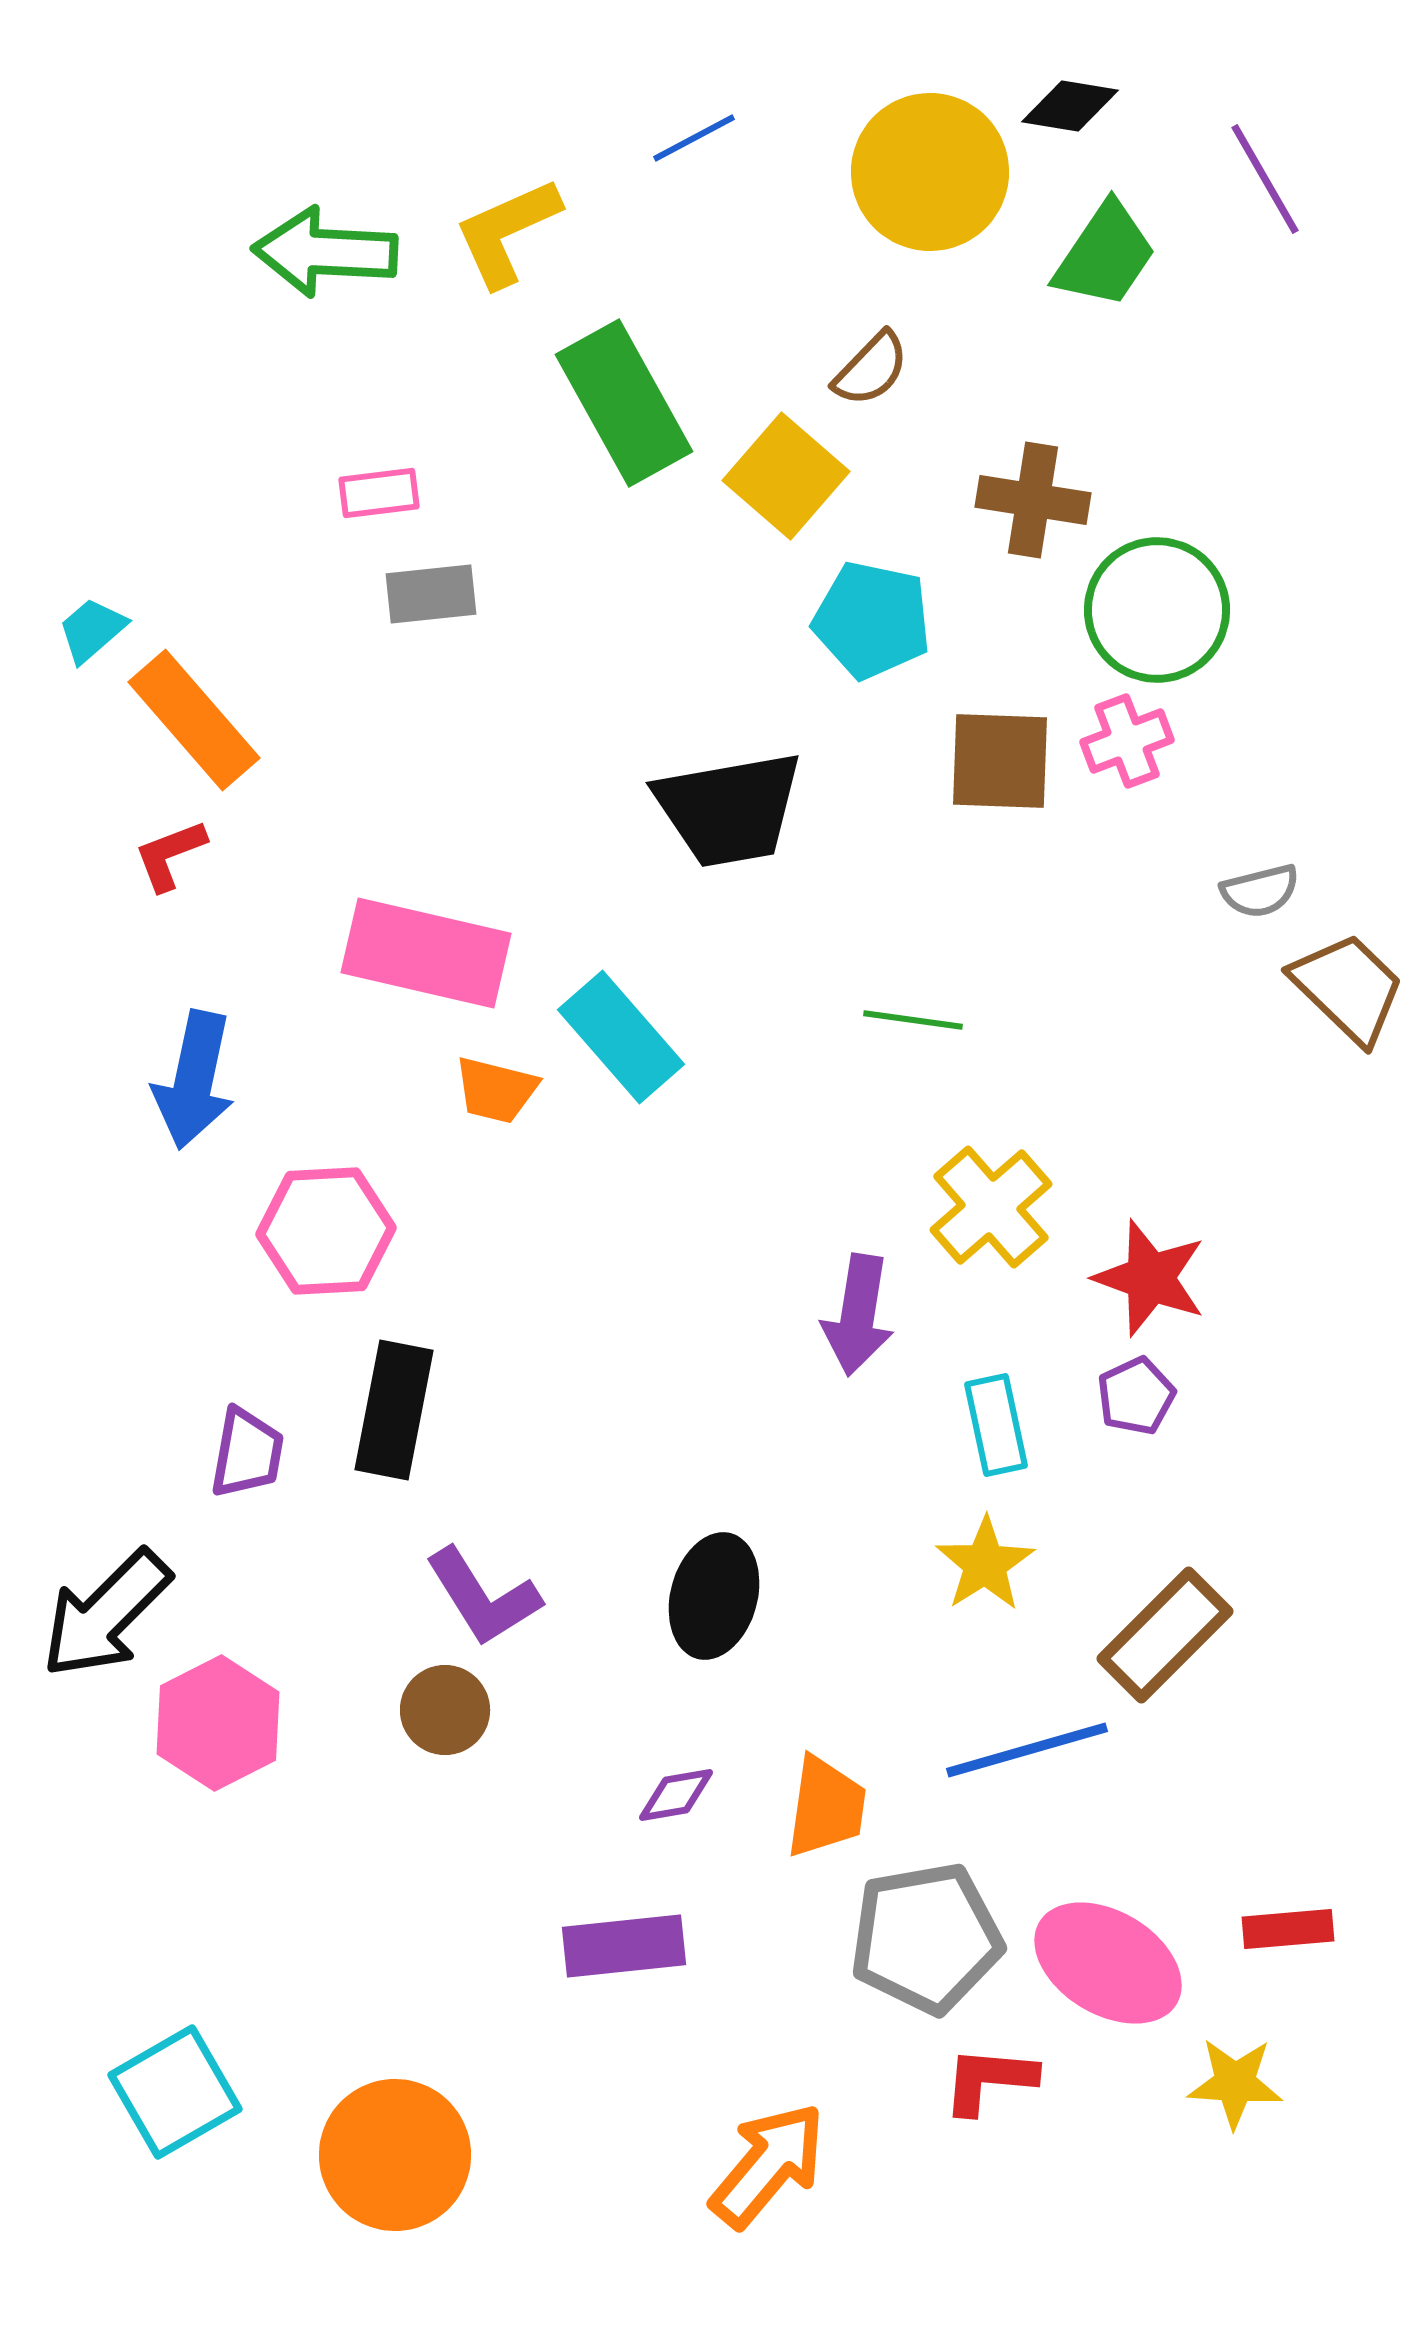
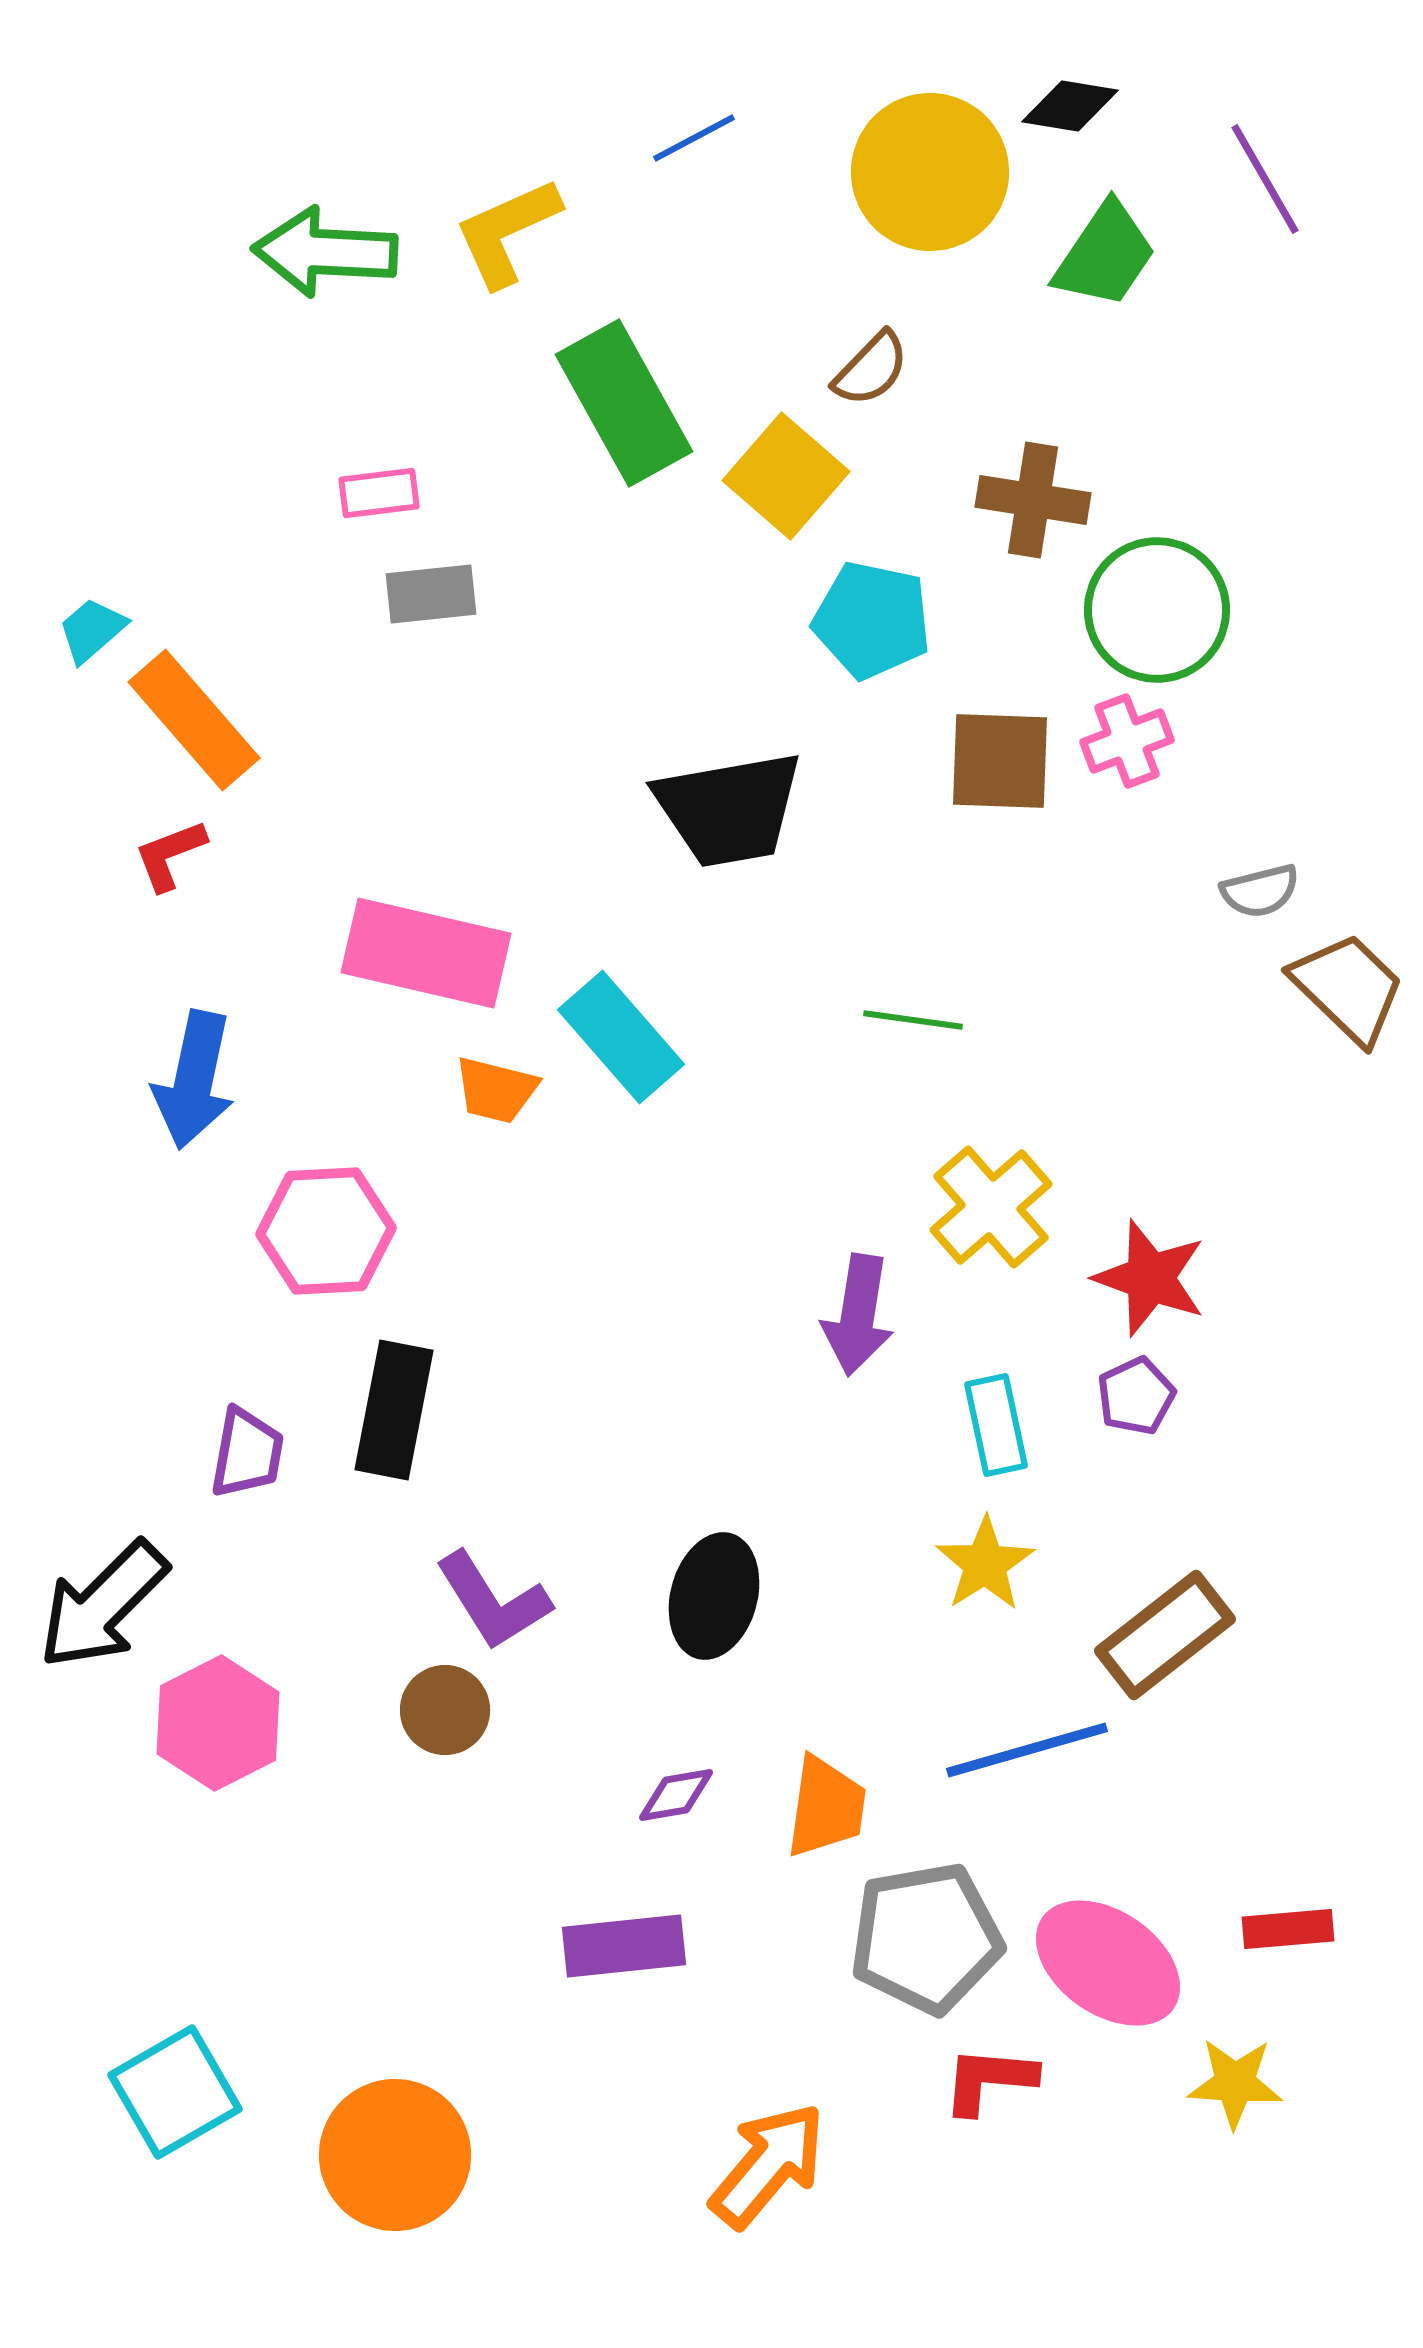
purple L-shape at (483, 1597): moved 10 px right, 4 px down
black arrow at (106, 1614): moved 3 px left, 9 px up
brown rectangle at (1165, 1635): rotated 7 degrees clockwise
pink ellipse at (1108, 1963): rotated 4 degrees clockwise
